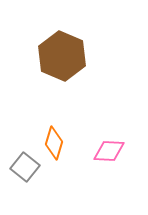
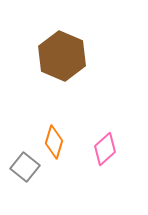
orange diamond: moved 1 px up
pink diamond: moved 4 px left, 2 px up; rotated 44 degrees counterclockwise
